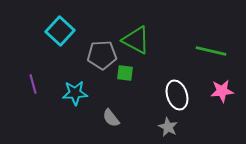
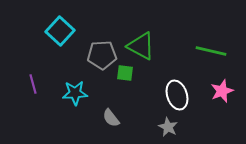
green triangle: moved 5 px right, 6 px down
pink star: rotated 15 degrees counterclockwise
